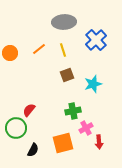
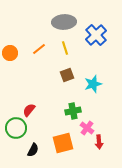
blue cross: moved 5 px up
yellow line: moved 2 px right, 2 px up
pink cross: moved 1 px right; rotated 24 degrees counterclockwise
